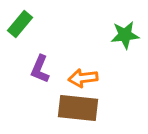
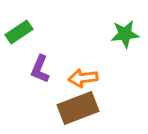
green rectangle: moved 1 px left, 8 px down; rotated 16 degrees clockwise
green star: moved 1 px up
brown rectangle: rotated 27 degrees counterclockwise
